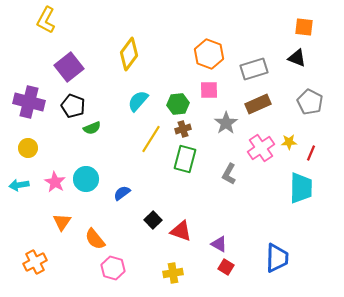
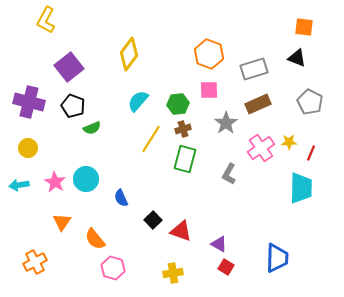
blue semicircle: moved 1 px left, 5 px down; rotated 78 degrees counterclockwise
